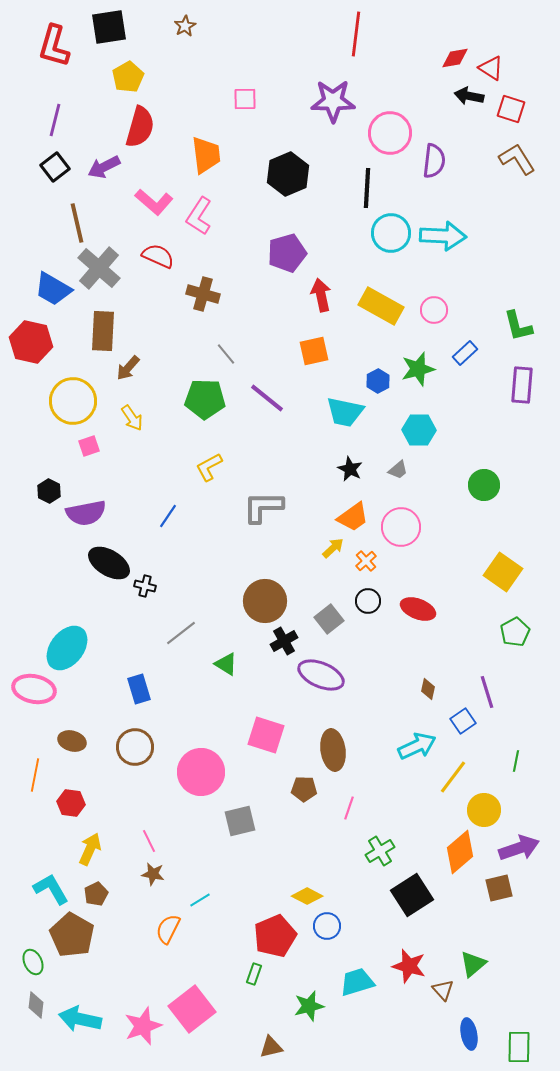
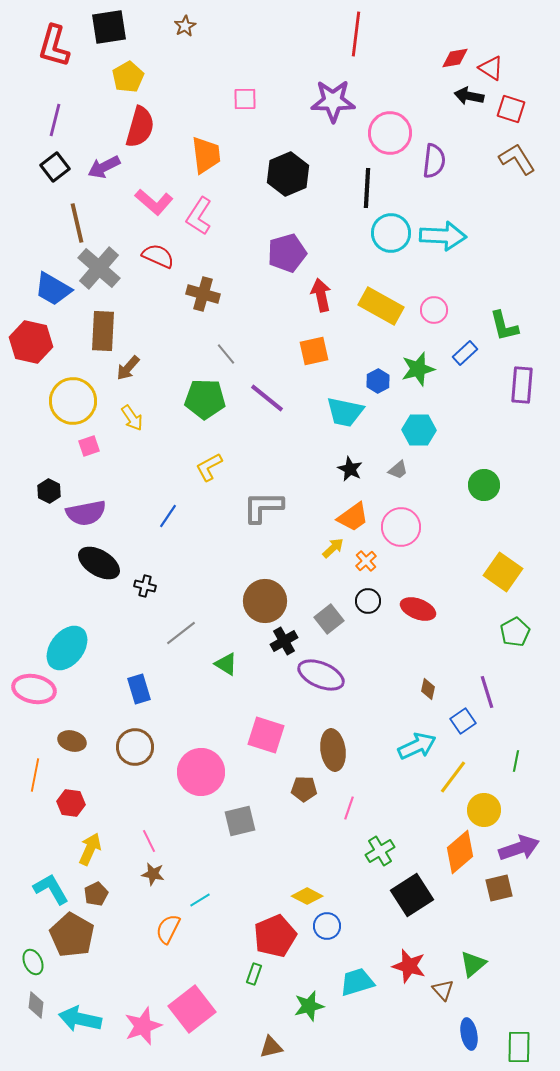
green L-shape at (518, 326): moved 14 px left
black ellipse at (109, 563): moved 10 px left
